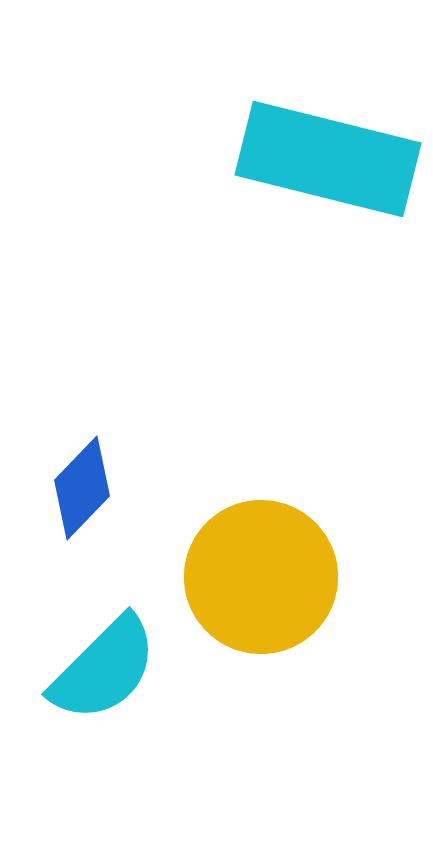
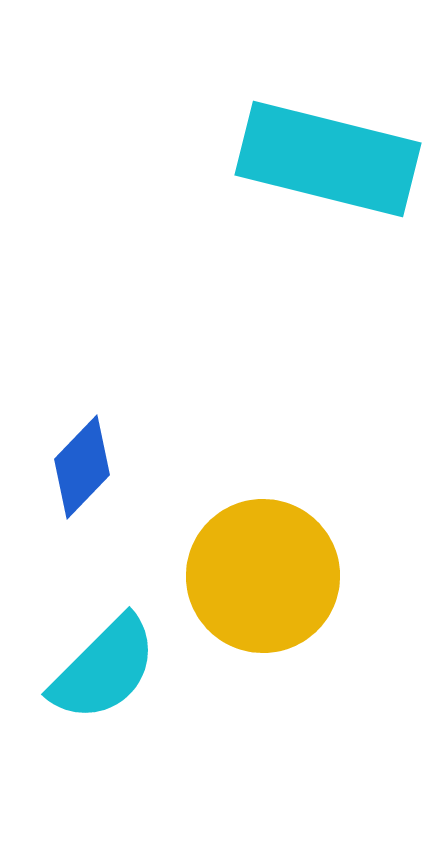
blue diamond: moved 21 px up
yellow circle: moved 2 px right, 1 px up
